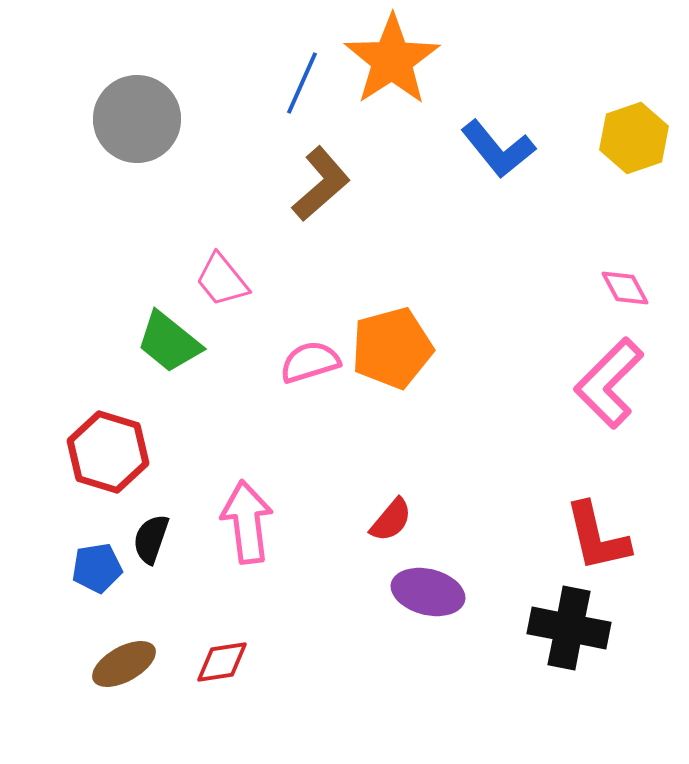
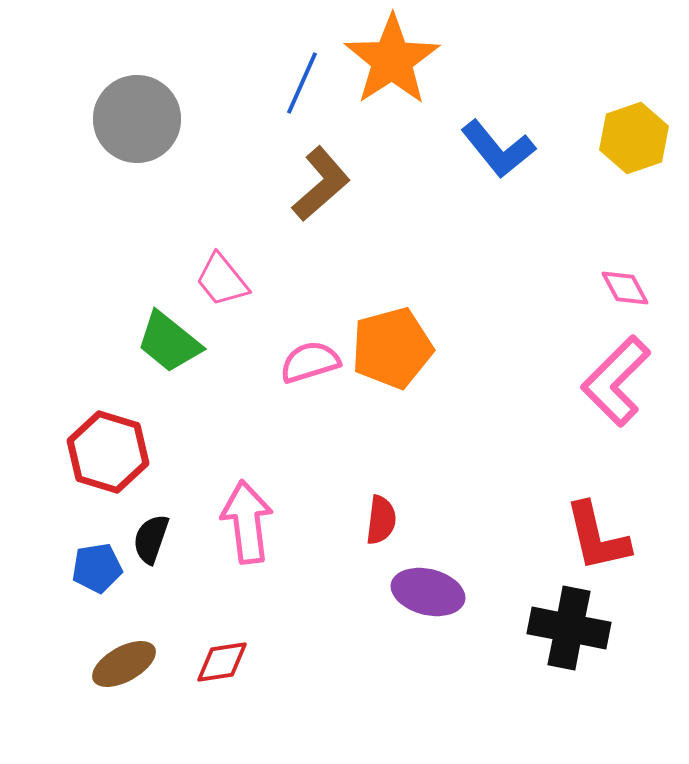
pink L-shape: moved 7 px right, 2 px up
red semicircle: moved 10 px left; rotated 33 degrees counterclockwise
